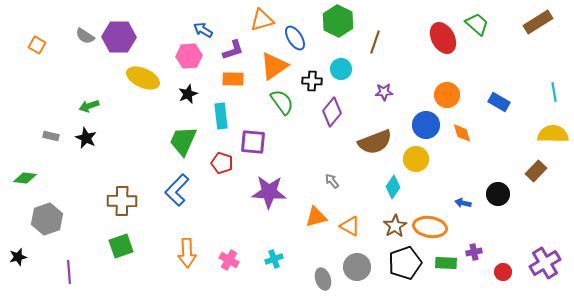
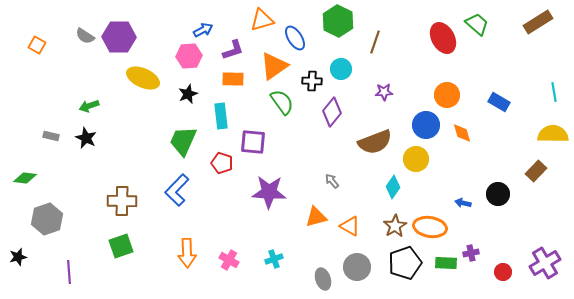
blue arrow at (203, 30): rotated 120 degrees clockwise
purple cross at (474, 252): moved 3 px left, 1 px down
